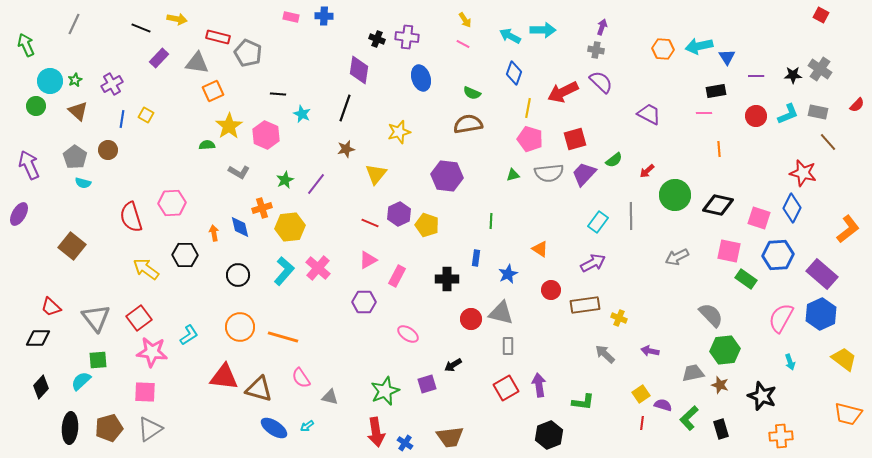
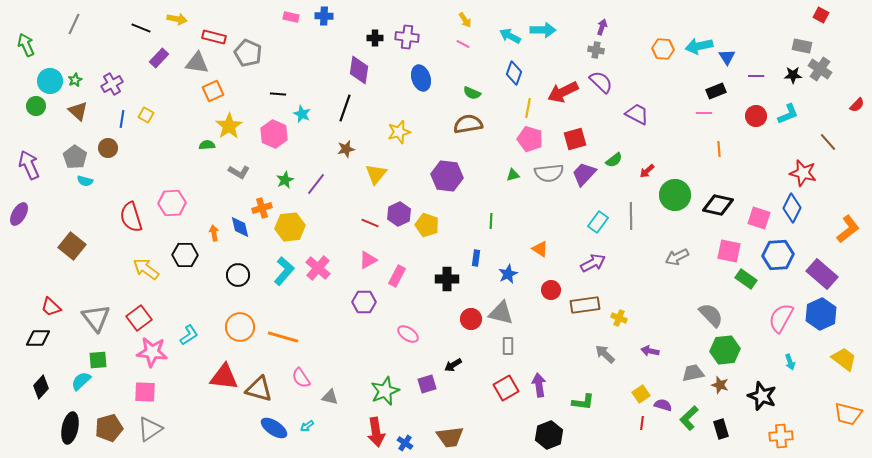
red rectangle at (218, 37): moved 4 px left
black cross at (377, 39): moved 2 px left, 1 px up; rotated 21 degrees counterclockwise
black rectangle at (716, 91): rotated 12 degrees counterclockwise
gray rectangle at (818, 112): moved 16 px left, 66 px up
purple trapezoid at (649, 114): moved 12 px left
pink hexagon at (266, 135): moved 8 px right, 1 px up
brown circle at (108, 150): moved 2 px up
cyan semicircle at (83, 183): moved 2 px right, 2 px up
black ellipse at (70, 428): rotated 8 degrees clockwise
